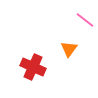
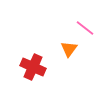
pink line: moved 8 px down
